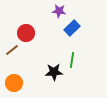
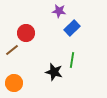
black star: rotated 18 degrees clockwise
